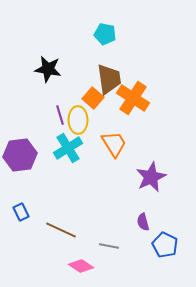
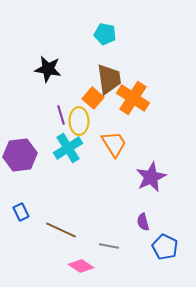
purple line: moved 1 px right
yellow ellipse: moved 1 px right, 1 px down
blue pentagon: moved 2 px down
